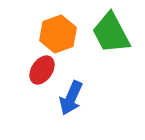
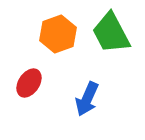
red ellipse: moved 13 px left, 13 px down
blue arrow: moved 16 px right, 1 px down
